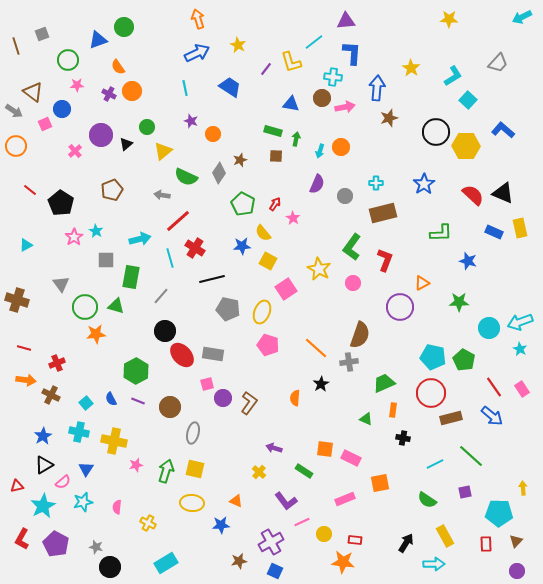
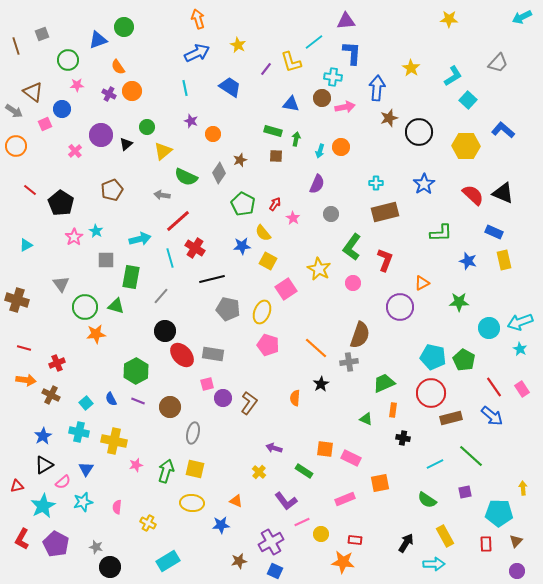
black circle at (436, 132): moved 17 px left
gray circle at (345, 196): moved 14 px left, 18 px down
brown rectangle at (383, 213): moved 2 px right, 1 px up
yellow rectangle at (520, 228): moved 16 px left, 32 px down
yellow circle at (324, 534): moved 3 px left
cyan rectangle at (166, 563): moved 2 px right, 2 px up
